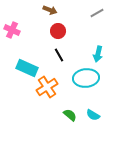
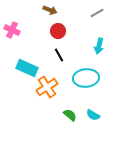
cyan arrow: moved 1 px right, 8 px up
